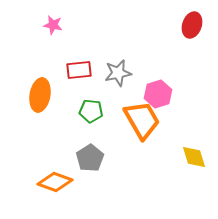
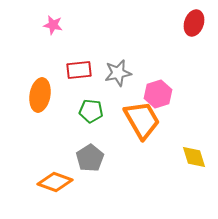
red ellipse: moved 2 px right, 2 px up
